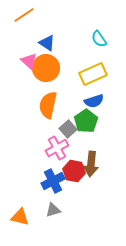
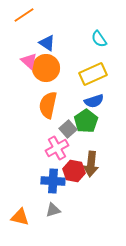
blue cross: rotated 30 degrees clockwise
